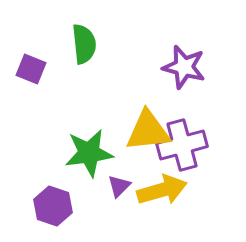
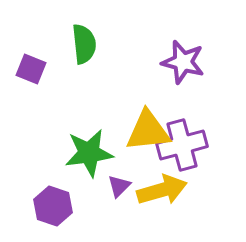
purple star: moved 1 px left, 5 px up
